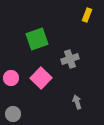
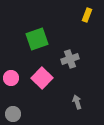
pink square: moved 1 px right
